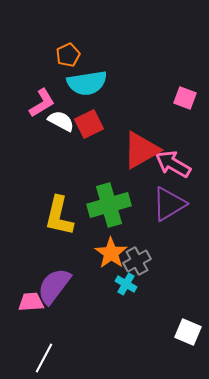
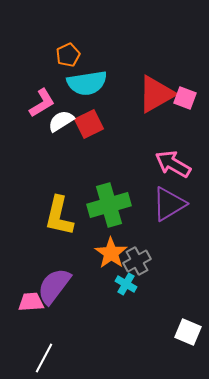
white semicircle: rotated 60 degrees counterclockwise
red triangle: moved 15 px right, 56 px up
